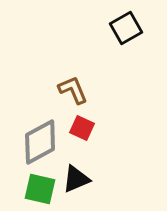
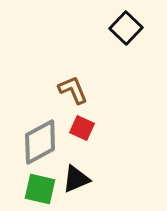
black square: rotated 16 degrees counterclockwise
